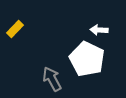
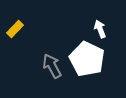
white arrow: moved 1 px right, 1 px up; rotated 66 degrees clockwise
gray arrow: moved 13 px up
